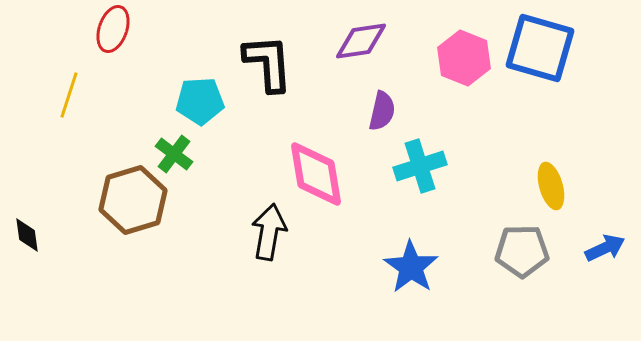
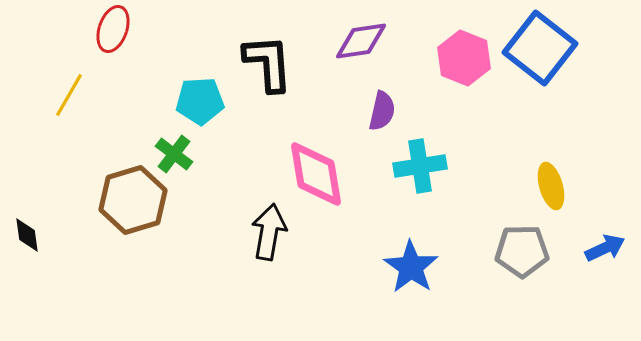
blue square: rotated 22 degrees clockwise
yellow line: rotated 12 degrees clockwise
cyan cross: rotated 9 degrees clockwise
